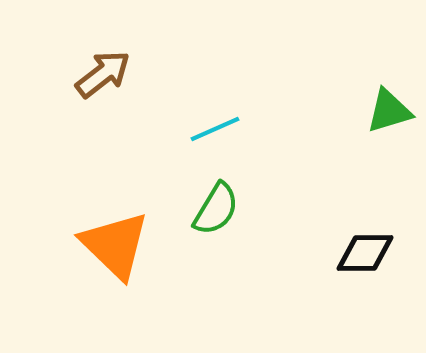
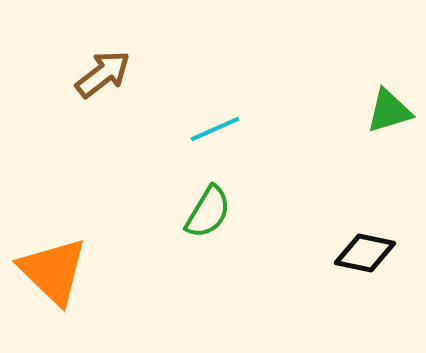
green semicircle: moved 8 px left, 3 px down
orange triangle: moved 62 px left, 26 px down
black diamond: rotated 12 degrees clockwise
